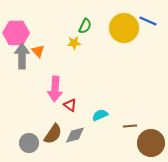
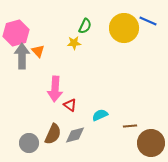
pink hexagon: rotated 15 degrees counterclockwise
brown semicircle: rotated 10 degrees counterclockwise
